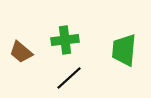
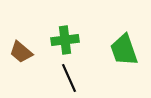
green trapezoid: rotated 24 degrees counterclockwise
black line: rotated 72 degrees counterclockwise
